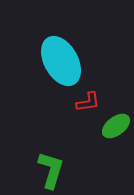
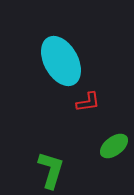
green ellipse: moved 2 px left, 20 px down
